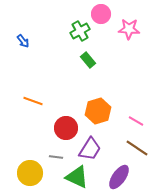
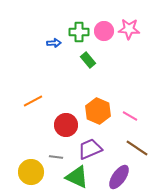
pink circle: moved 3 px right, 17 px down
green cross: moved 1 px left, 1 px down; rotated 30 degrees clockwise
blue arrow: moved 31 px right, 2 px down; rotated 56 degrees counterclockwise
orange line: rotated 48 degrees counterclockwise
orange hexagon: rotated 20 degrees counterclockwise
pink line: moved 6 px left, 5 px up
red circle: moved 3 px up
purple trapezoid: rotated 145 degrees counterclockwise
yellow circle: moved 1 px right, 1 px up
